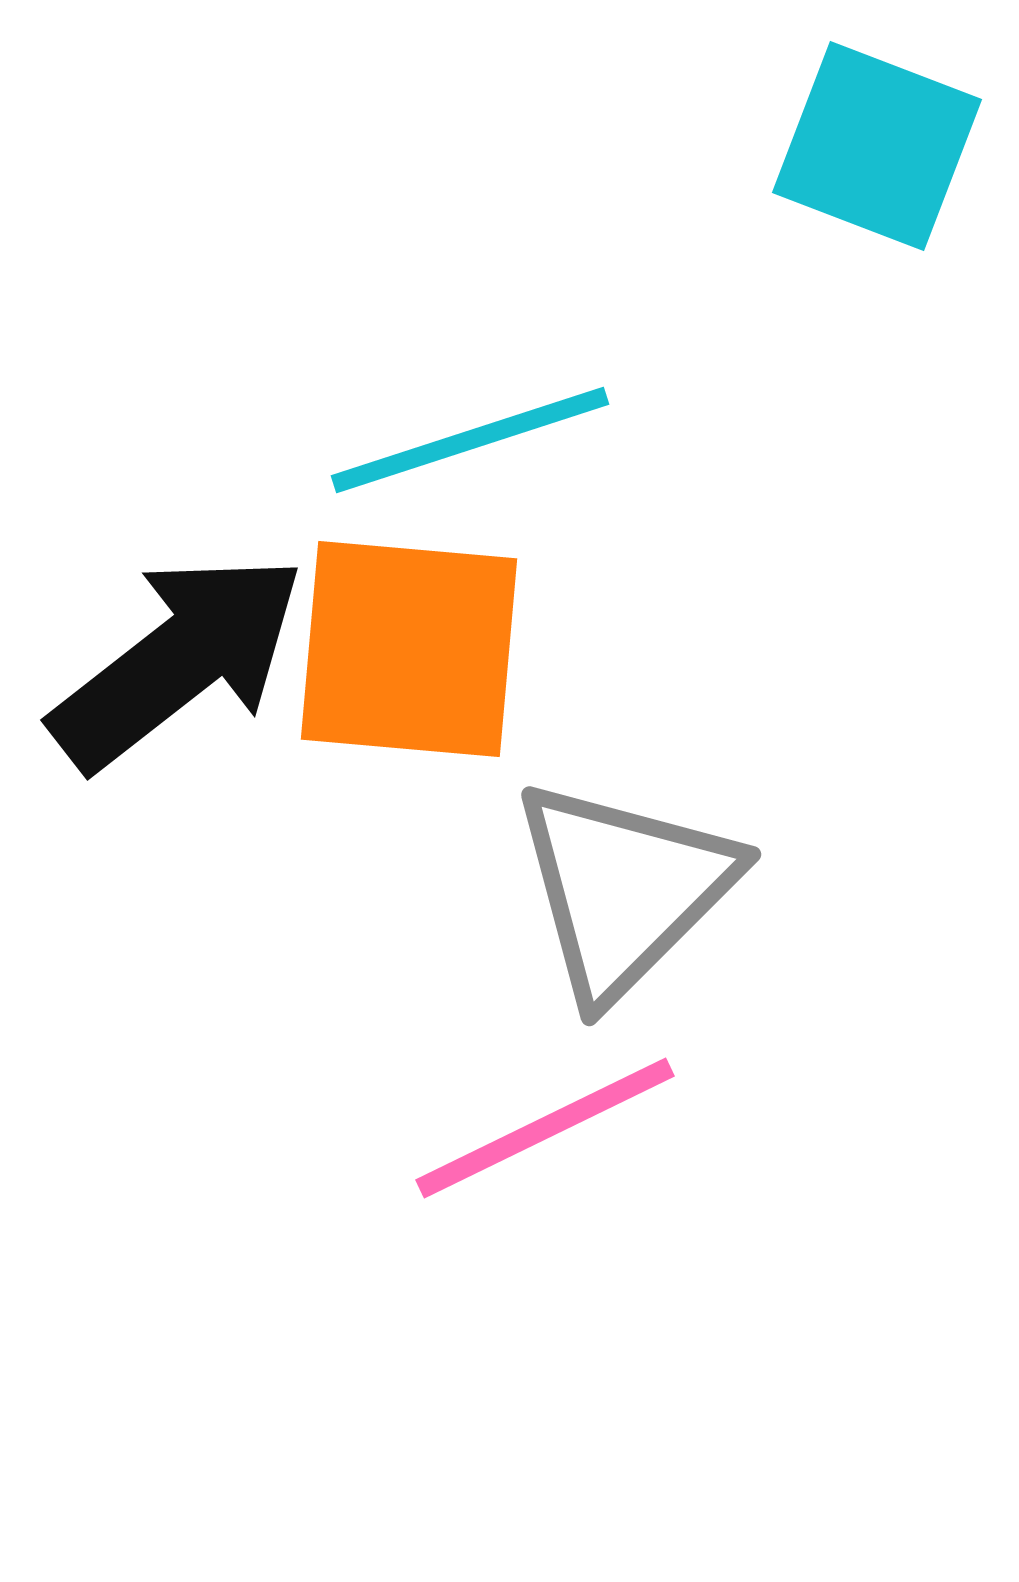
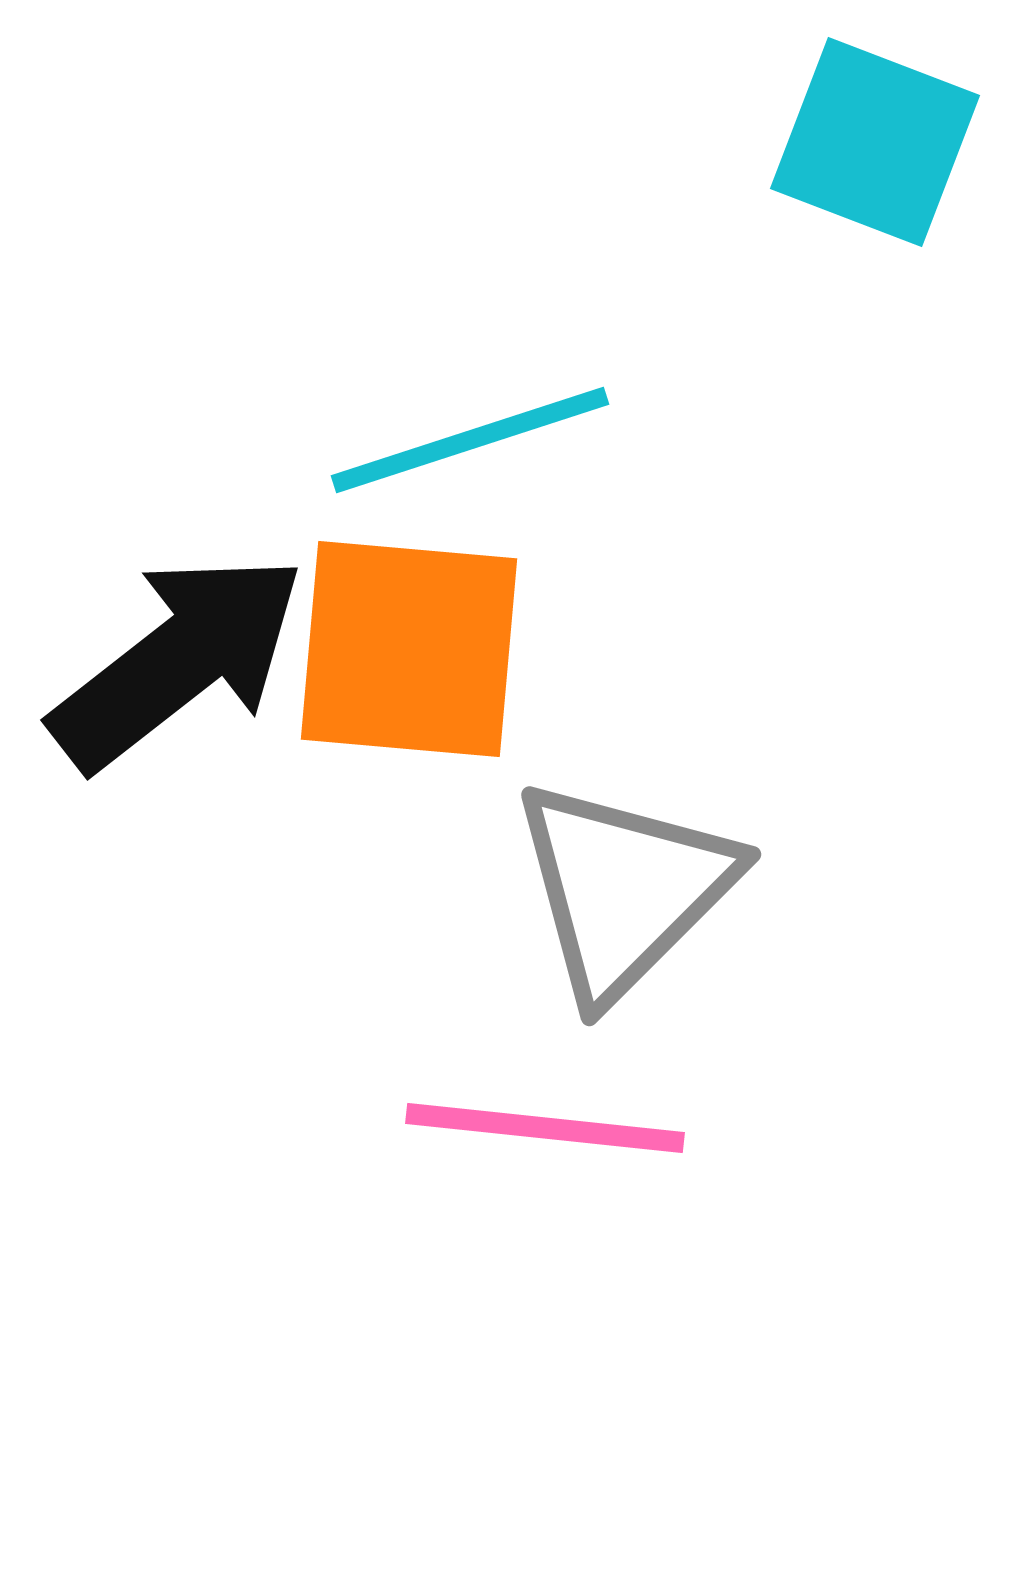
cyan square: moved 2 px left, 4 px up
pink line: rotated 32 degrees clockwise
